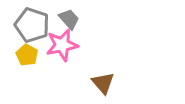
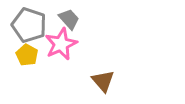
gray pentagon: moved 3 px left
pink star: moved 1 px left, 1 px up; rotated 12 degrees counterclockwise
brown triangle: moved 2 px up
